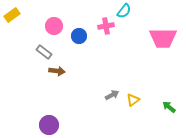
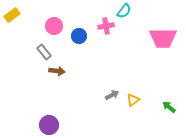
gray rectangle: rotated 14 degrees clockwise
